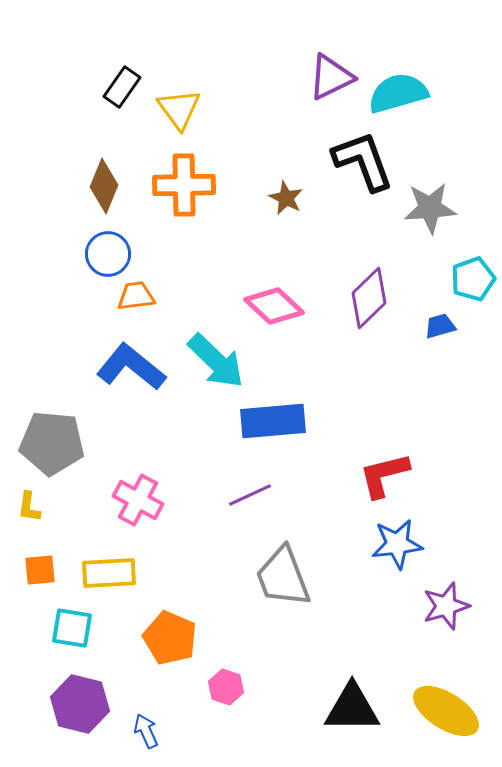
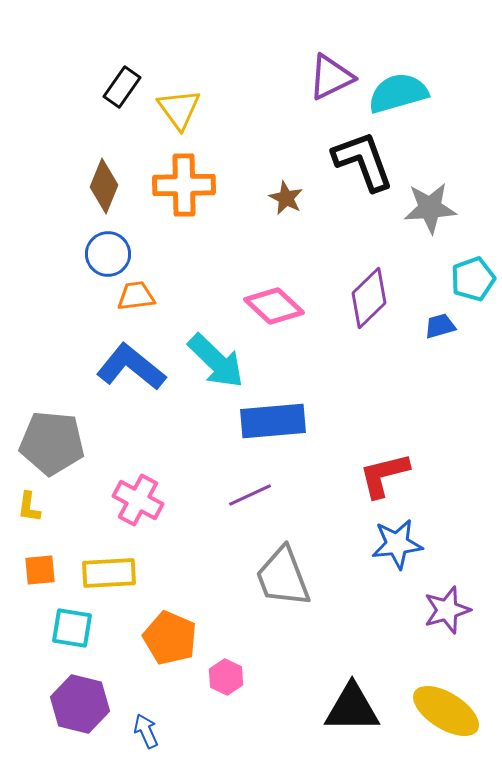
purple star: moved 1 px right, 4 px down
pink hexagon: moved 10 px up; rotated 8 degrees clockwise
